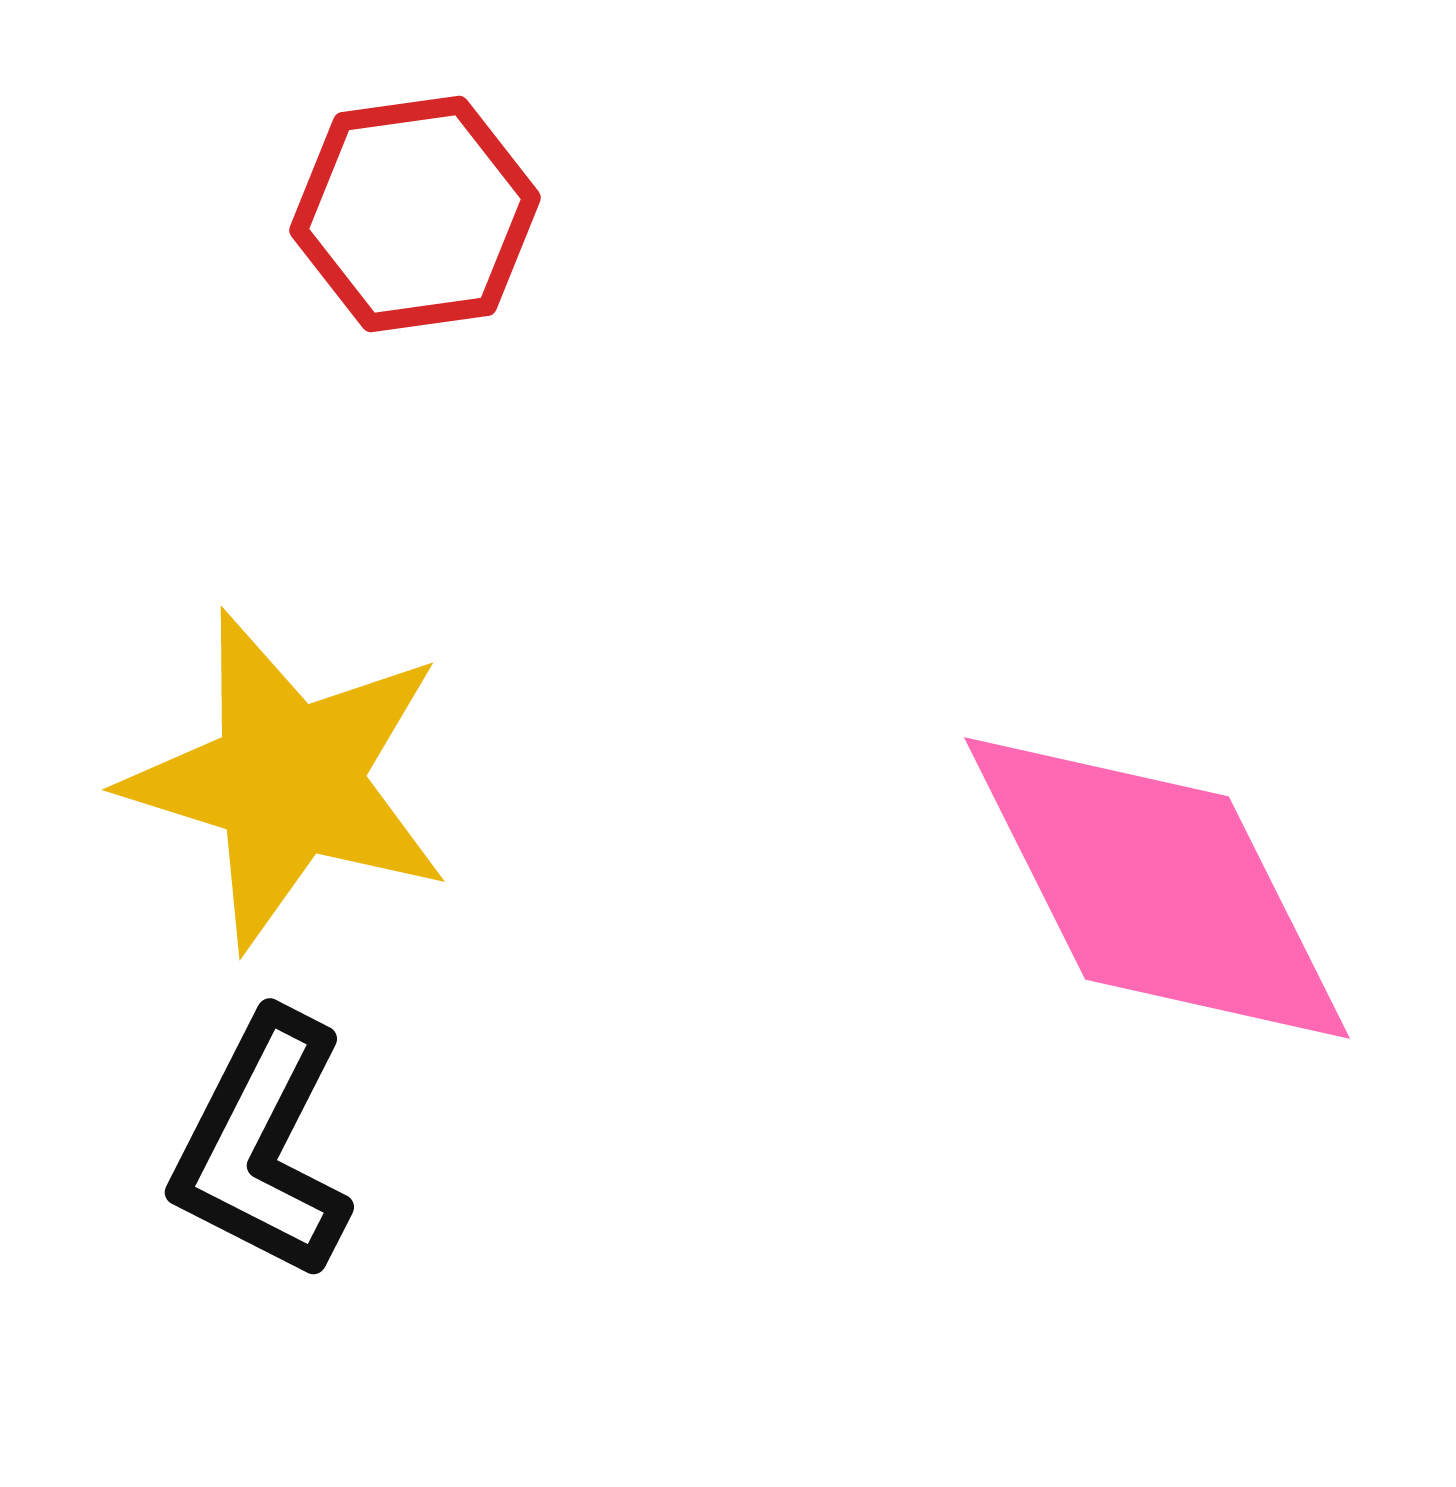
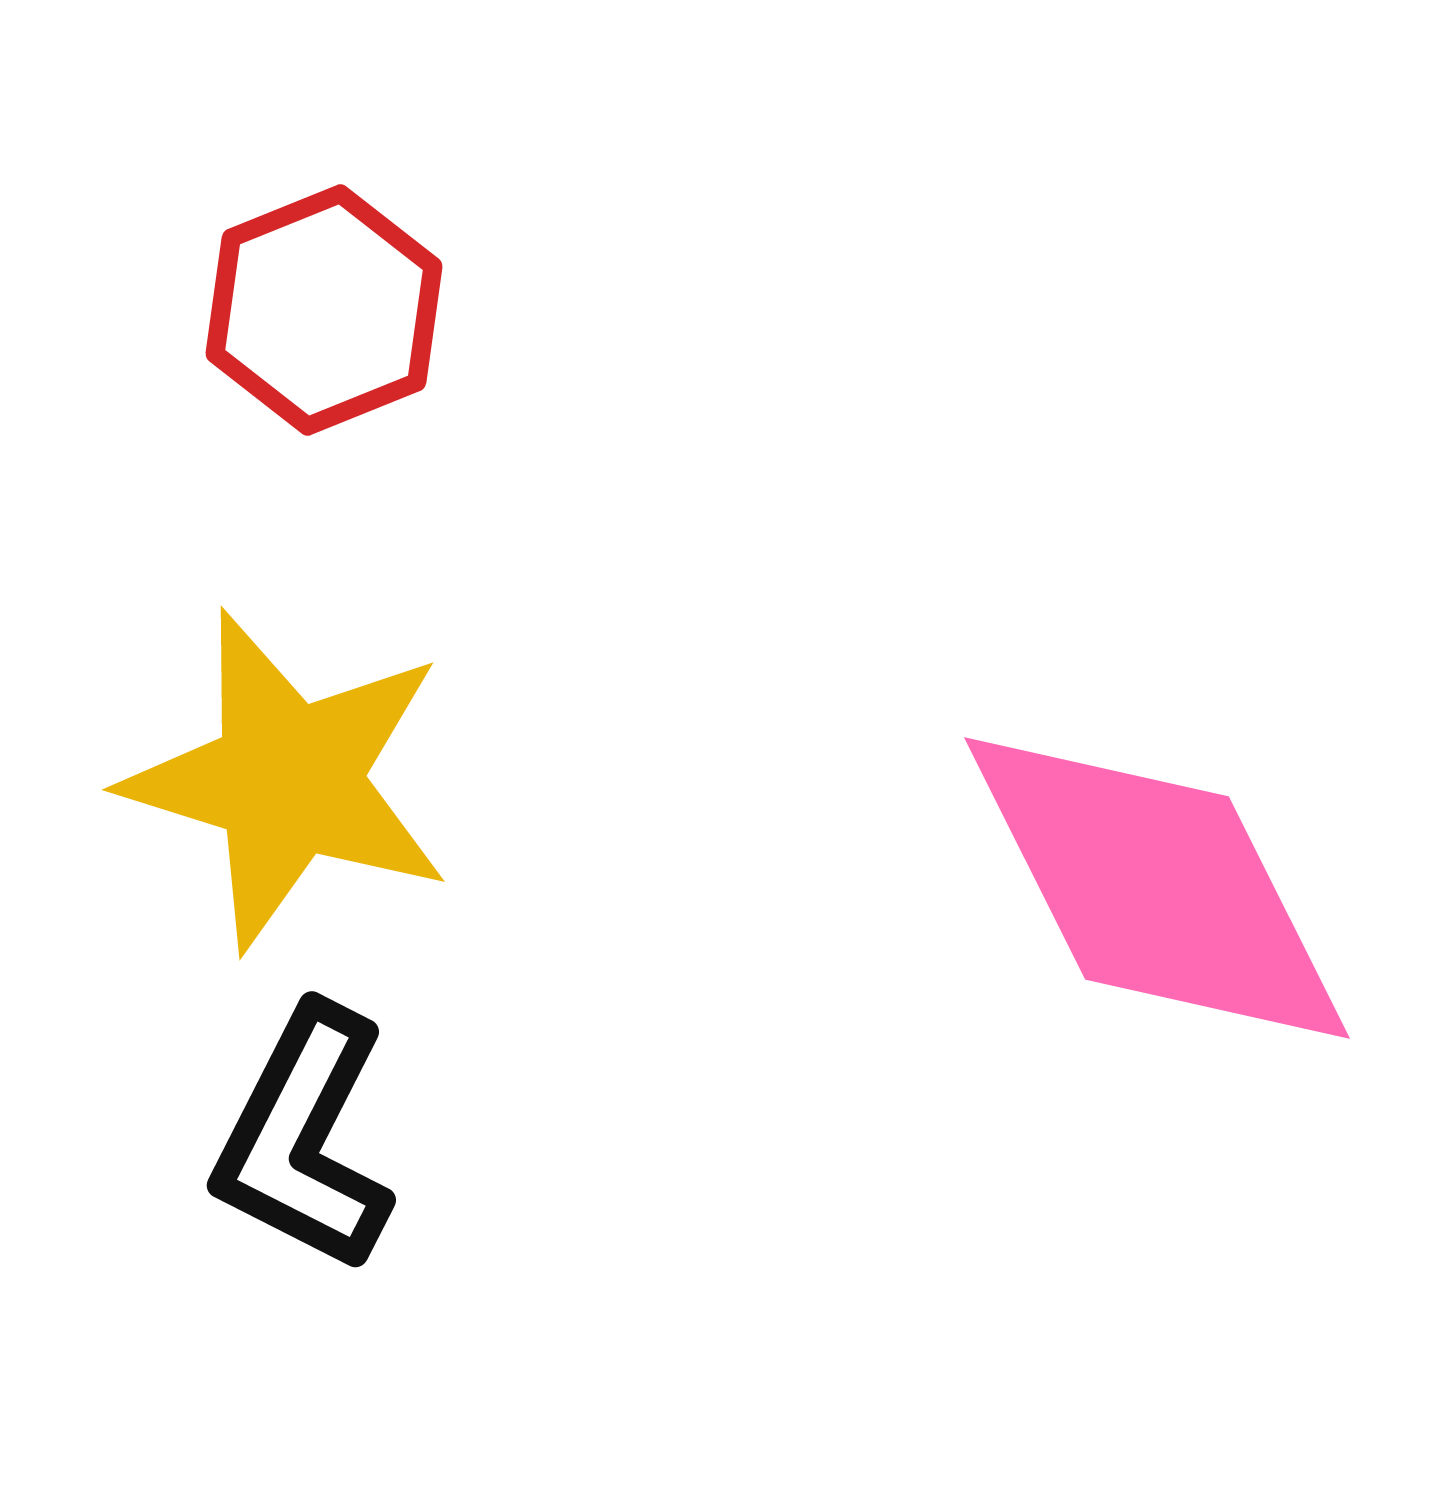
red hexagon: moved 91 px left, 96 px down; rotated 14 degrees counterclockwise
black L-shape: moved 42 px right, 7 px up
